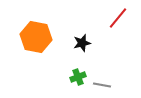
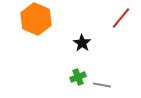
red line: moved 3 px right
orange hexagon: moved 18 px up; rotated 12 degrees clockwise
black star: rotated 24 degrees counterclockwise
